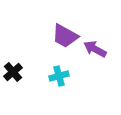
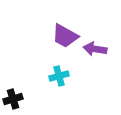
purple arrow: rotated 20 degrees counterclockwise
black cross: moved 27 px down; rotated 24 degrees clockwise
